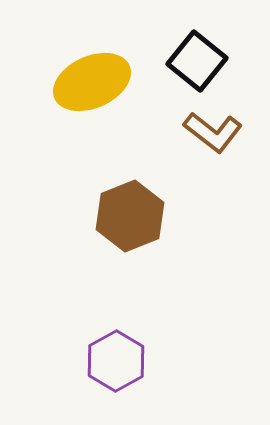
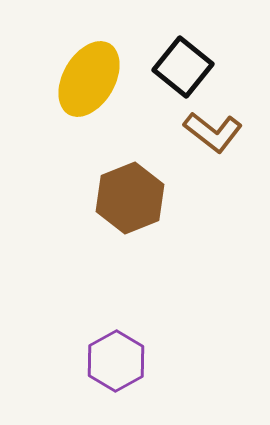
black square: moved 14 px left, 6 px down
yellow ellipse: moved 3 px left, 3 px up; rotated 36 degrees counterclockwise
brown hexagon: moved 18 px up
